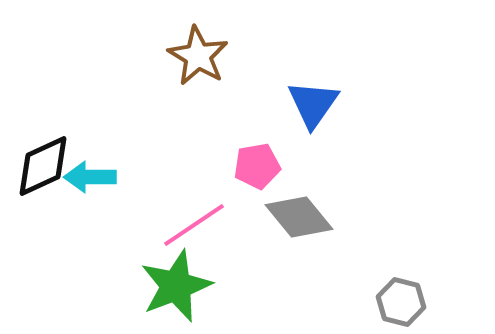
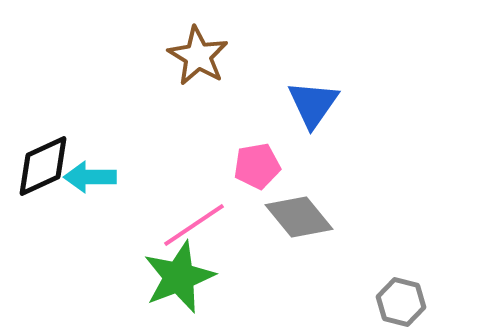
green star: moved 3 px right, 9 px up
